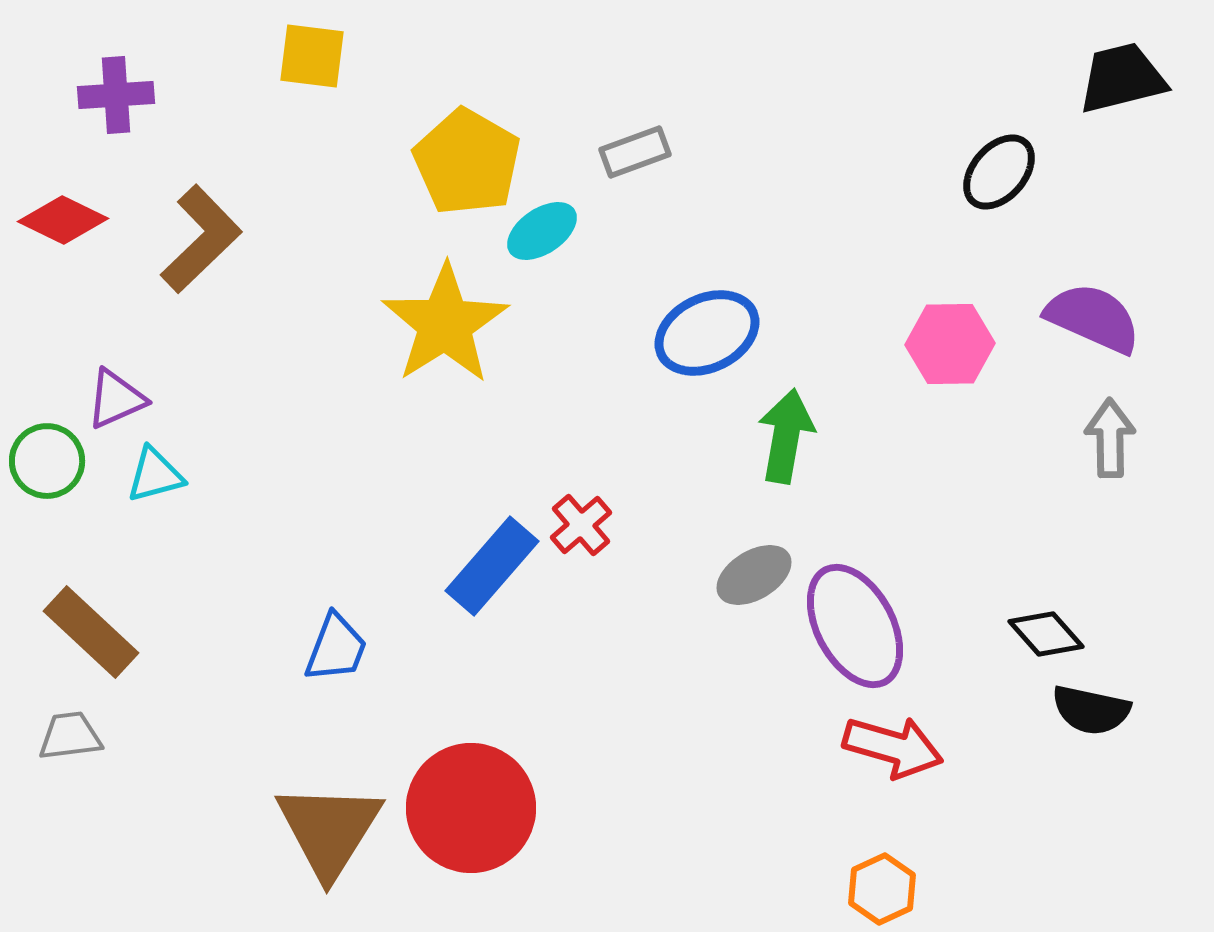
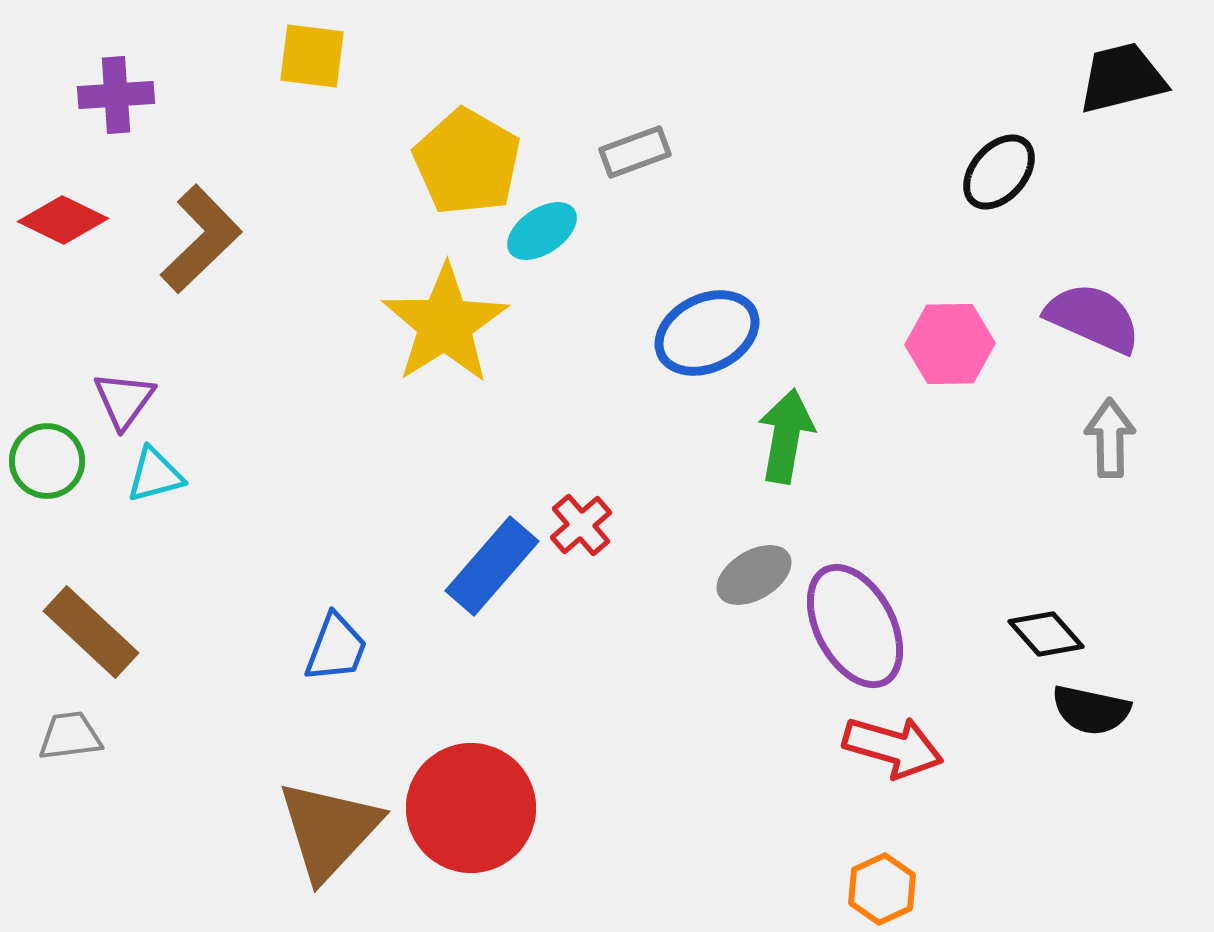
purple triangle: moved 8 px right, 1 px down; rotated 30 degrees counterclockwise
brown triangle: rotated 11 degrees clockwise
